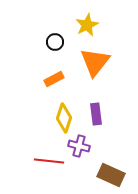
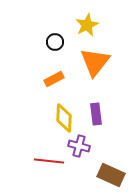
yellow diamond: rotated 16 degrees counterclockwise
